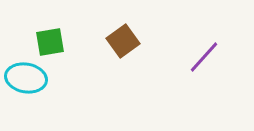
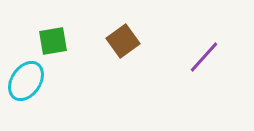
green square: moved 3 px right, 1 px up
cyan ellipse: moved 3 px down; rotated 66 degrees counterclockwise
